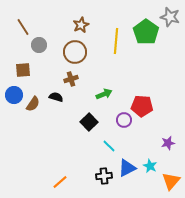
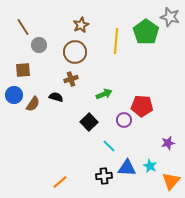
blue triangle: rotated 30 degrees clockwise
